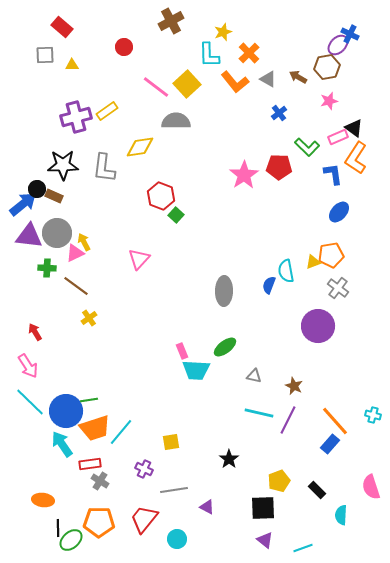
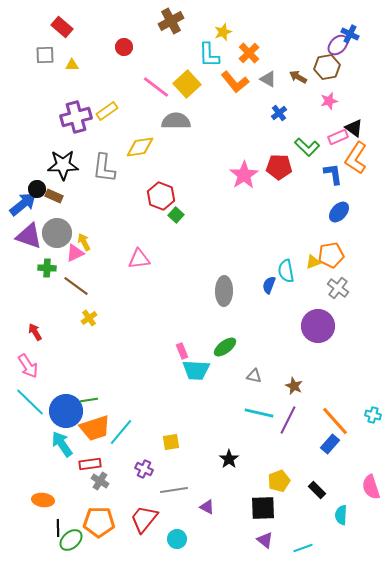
purple triangle at (29, 236): rotated 12 degrees clockwise
pink triangle at (139, 259): rotated 40 degrees clockwise
